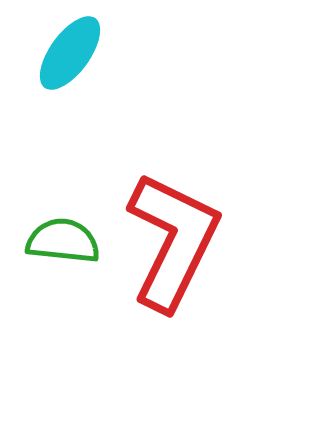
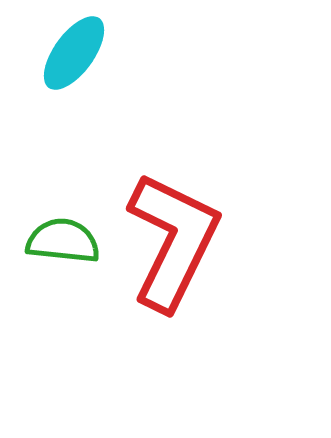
cyan ellipse: moved 4 px right
